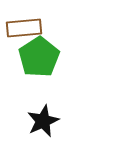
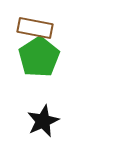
brown rectangle: moved 11 px right; rotated 16 degrees clockwise
